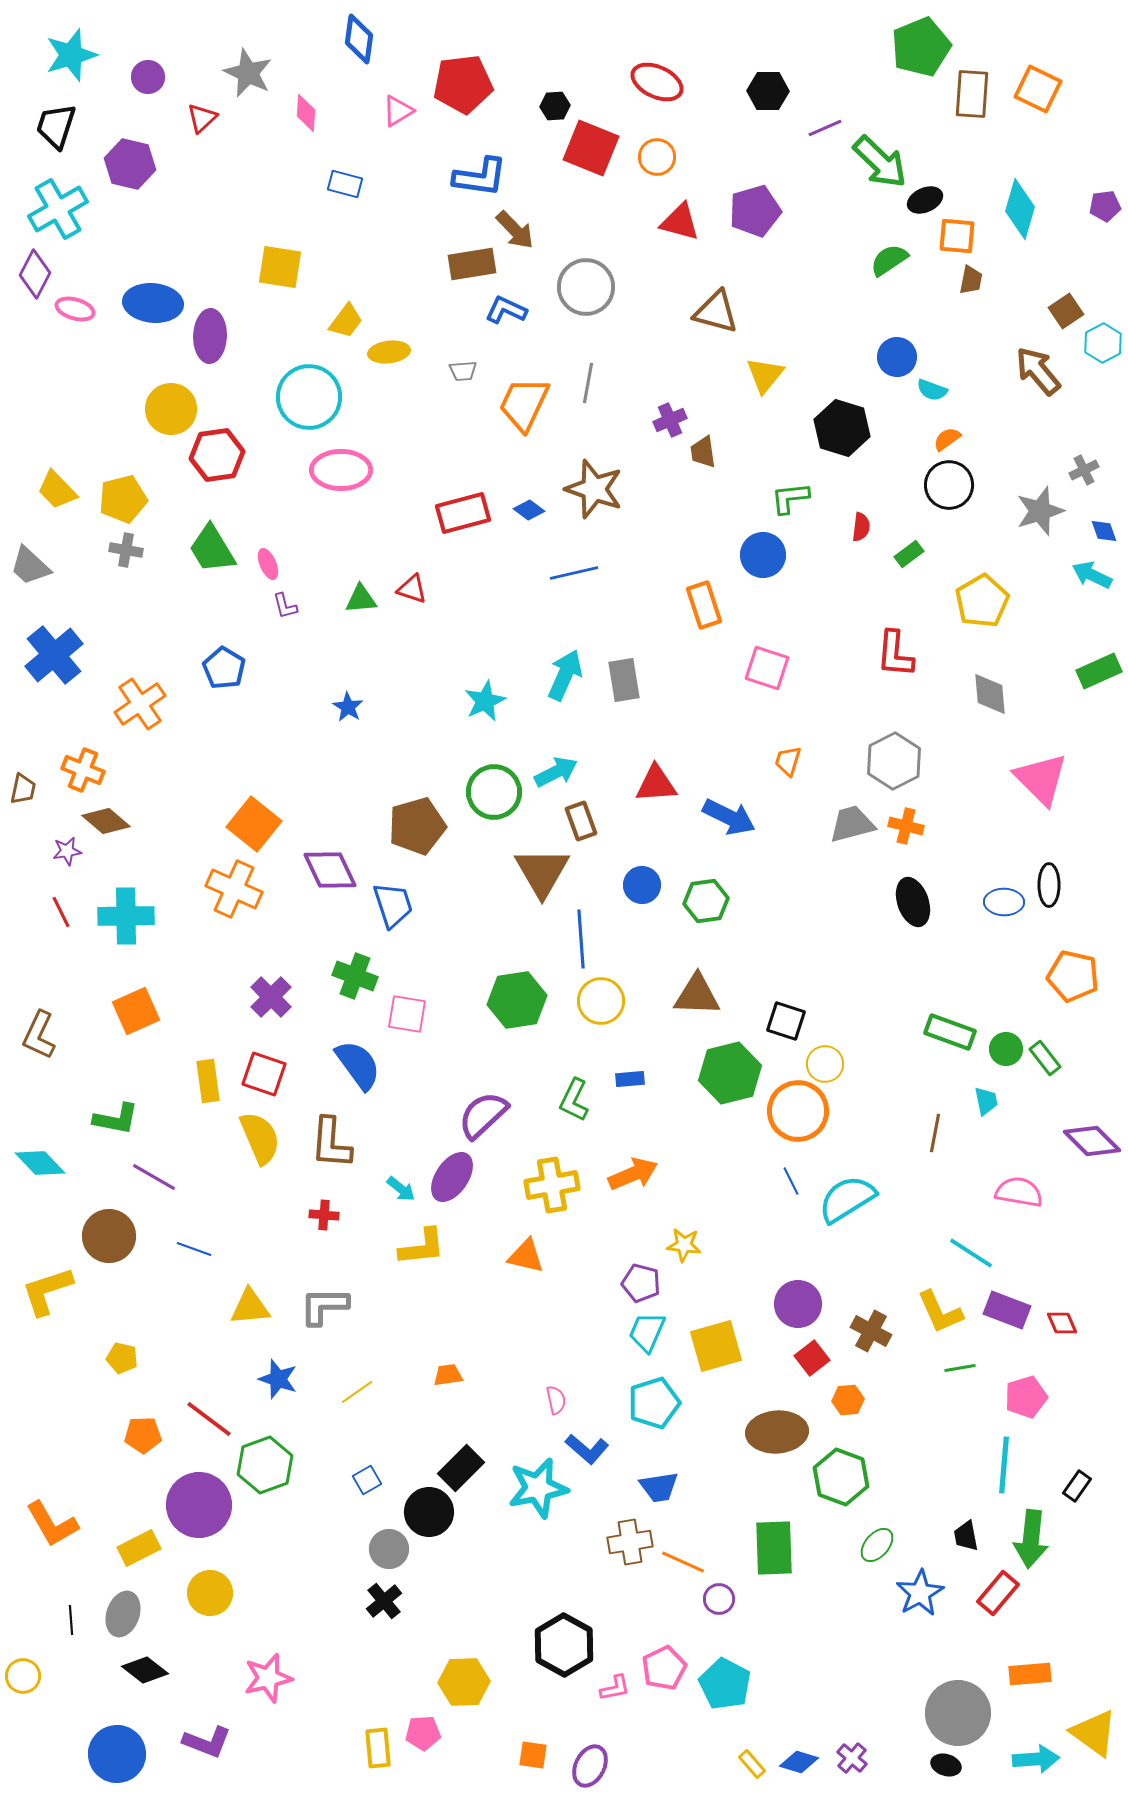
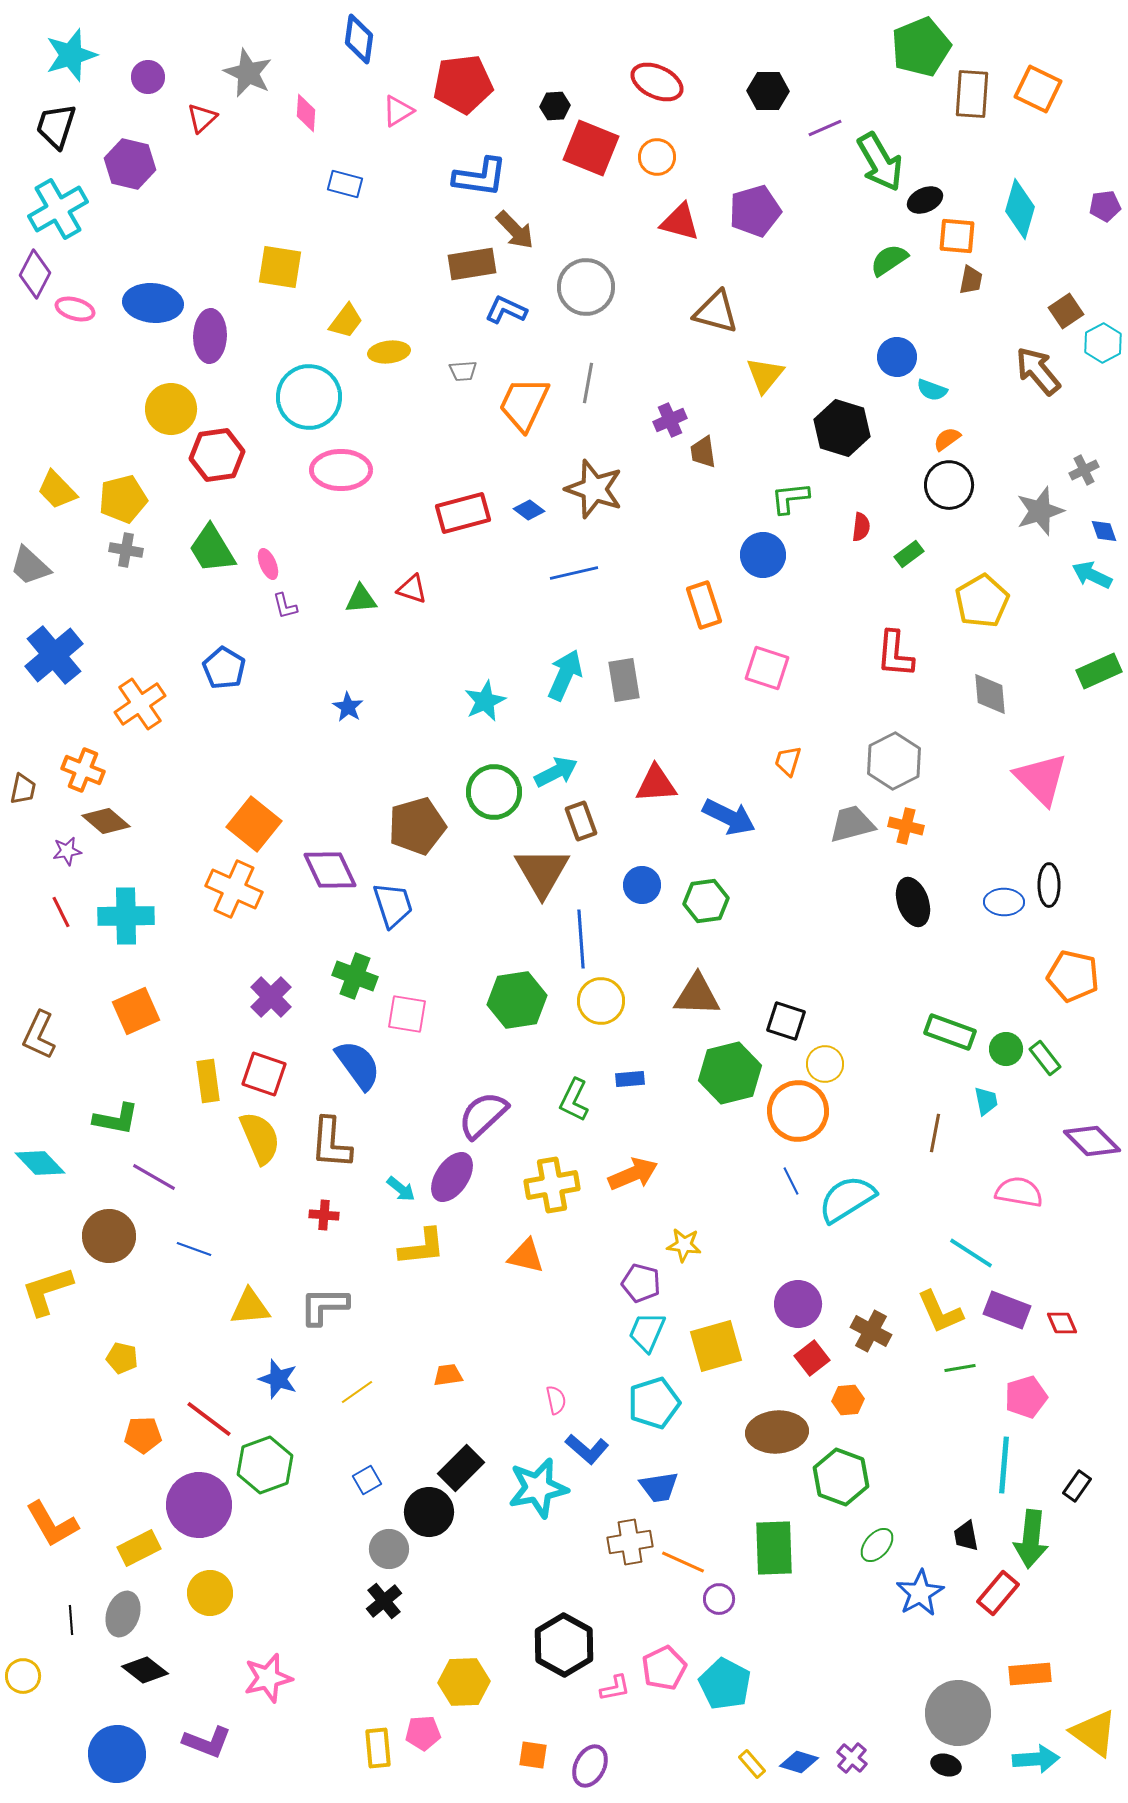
green arrow at (880, 162): rotated 16 degrees clockwise
